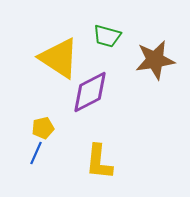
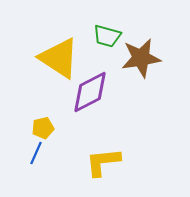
brown star: moved 14 px left, 2 px up
yellow L-shape: moved 4 px right; rotated 78 degrees clockwise
